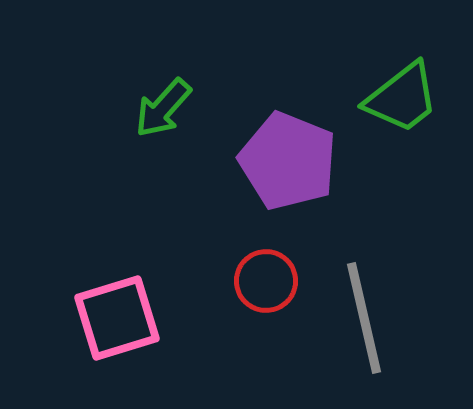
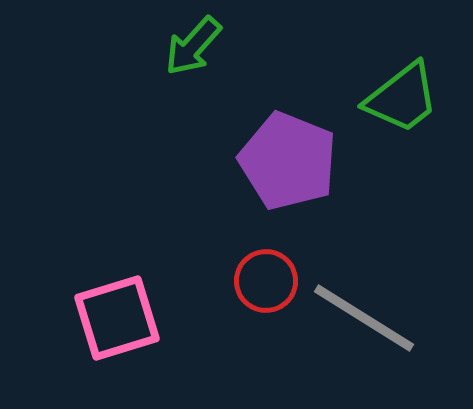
green arrow: moved 30 px right, 62 px up
gray line: rotated 45 degrees counterclockwise
